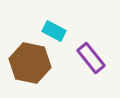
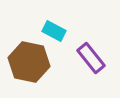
brown hexagon: moved 1 px left, 1 px up
